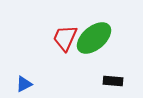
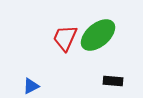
green ellipse: moved 4 px right, 3 px up
blue triangle: moved 7 px right, 2 px down
